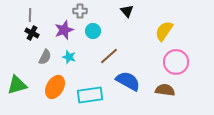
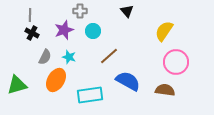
orange ellipse: moved 1 px right, 7 px up
